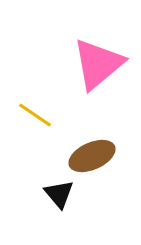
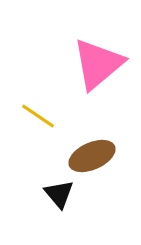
yellow line: moved 3 px right, 1 px down
